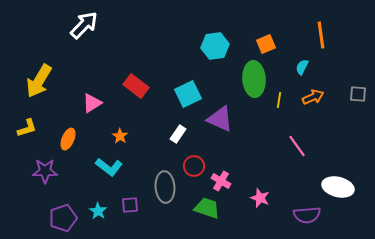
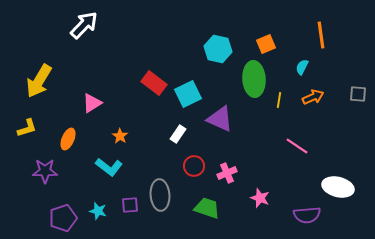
cyan hexagon: moved 3 px right, 3 px down; rotated 20 degrees clockwise
red rectangle: moved 18 px right, 3 px up
pink line: rotated 20 degrees counterclockwise
pink cross: moved 6 px right, 8 px up; rotated 36 degrees clockwise
gray ellipse: moved 5 px left, 8 px down
cyan star: rotated 18 degrees counterclockwise
